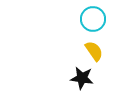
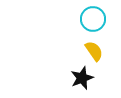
black star: rotated 30 degrees counterclockwise
